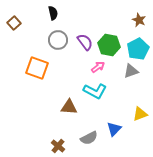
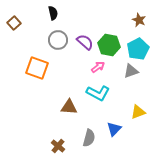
purple semicircle: rotated 12 degrees counterclockwise
cyan L-shape: moved 3 px right, 2 px down
yellow triangle: moved 2 px left, 2 px up
gray semicircle: rotated 48 degrees counterclockwise
